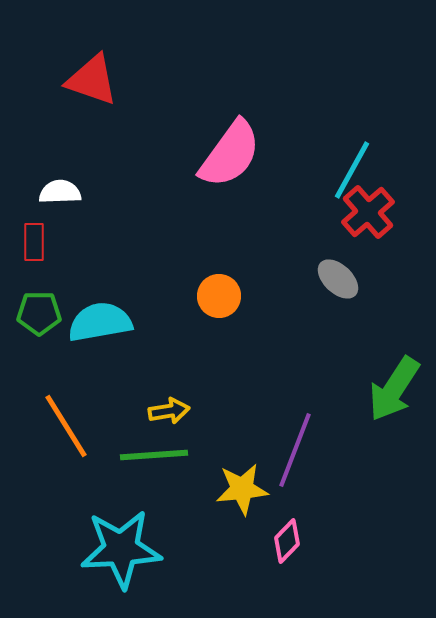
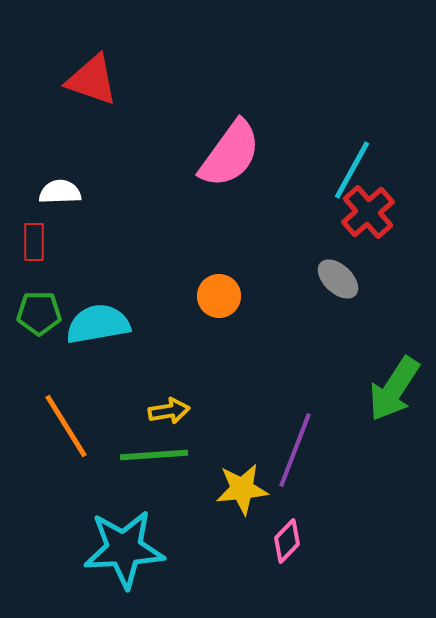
cyan semicircle: moved 2 px left, 2 px down
cyan star: moved 3 px right
